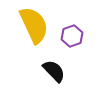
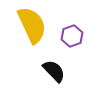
yellow semicircle: moved 2 px left
